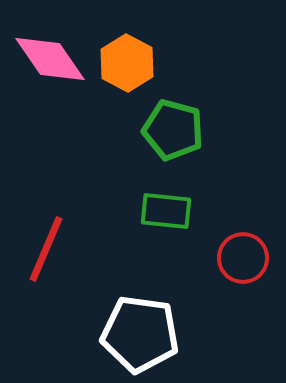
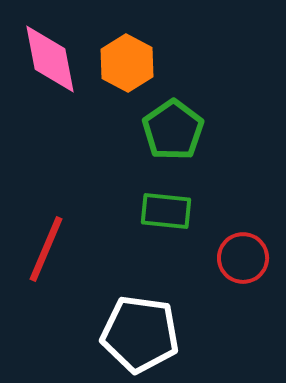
pink diamond: rotated 24 degrees clockwise
green pentagon: rotated 22 degrees clockwise
